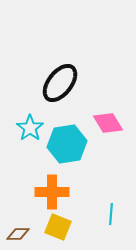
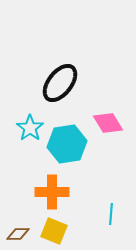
yellow square: moved 4 px left, 4 px down
